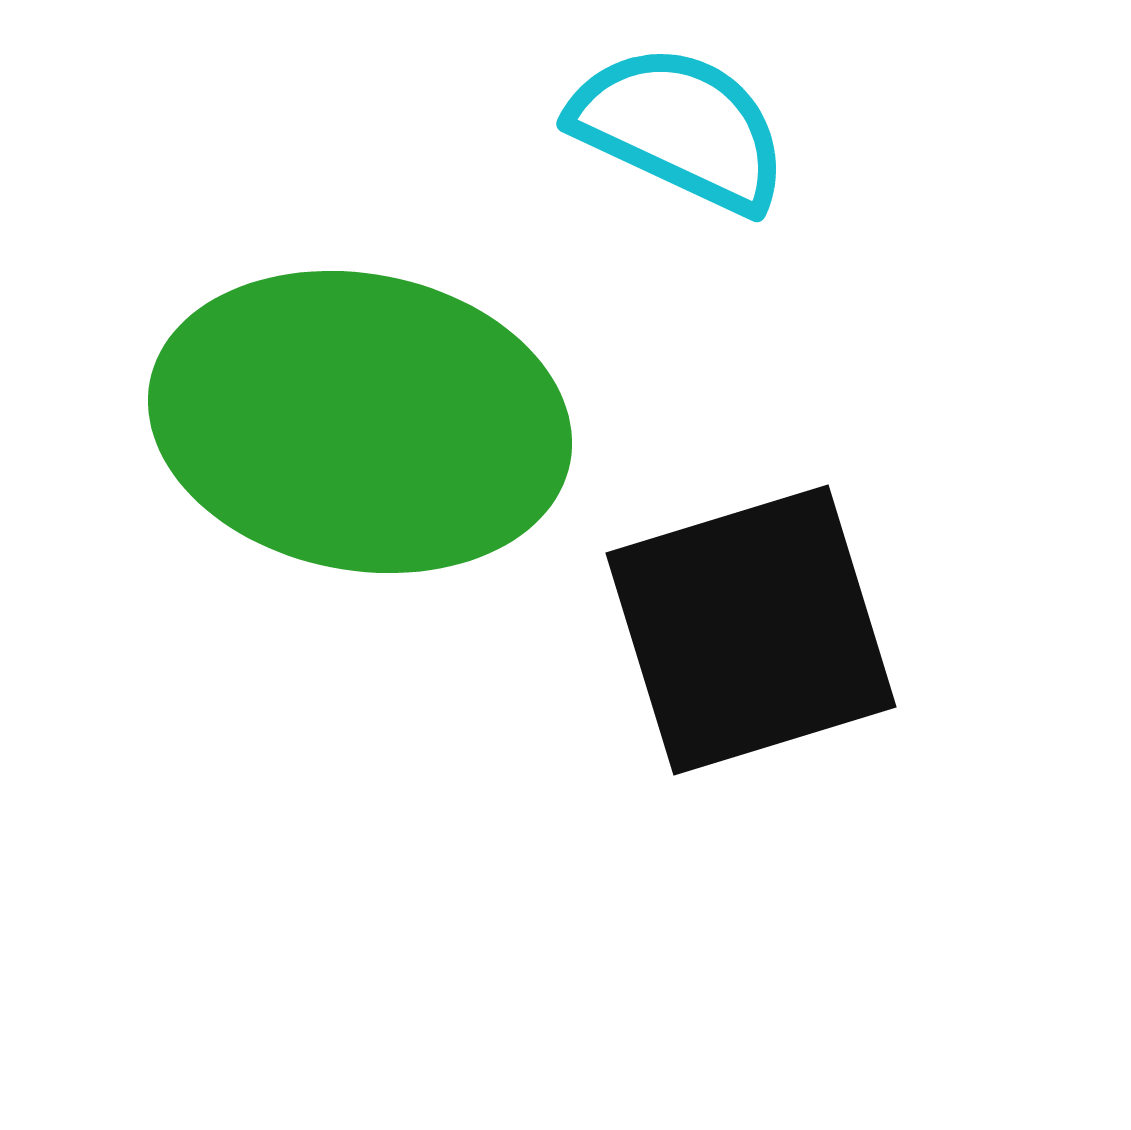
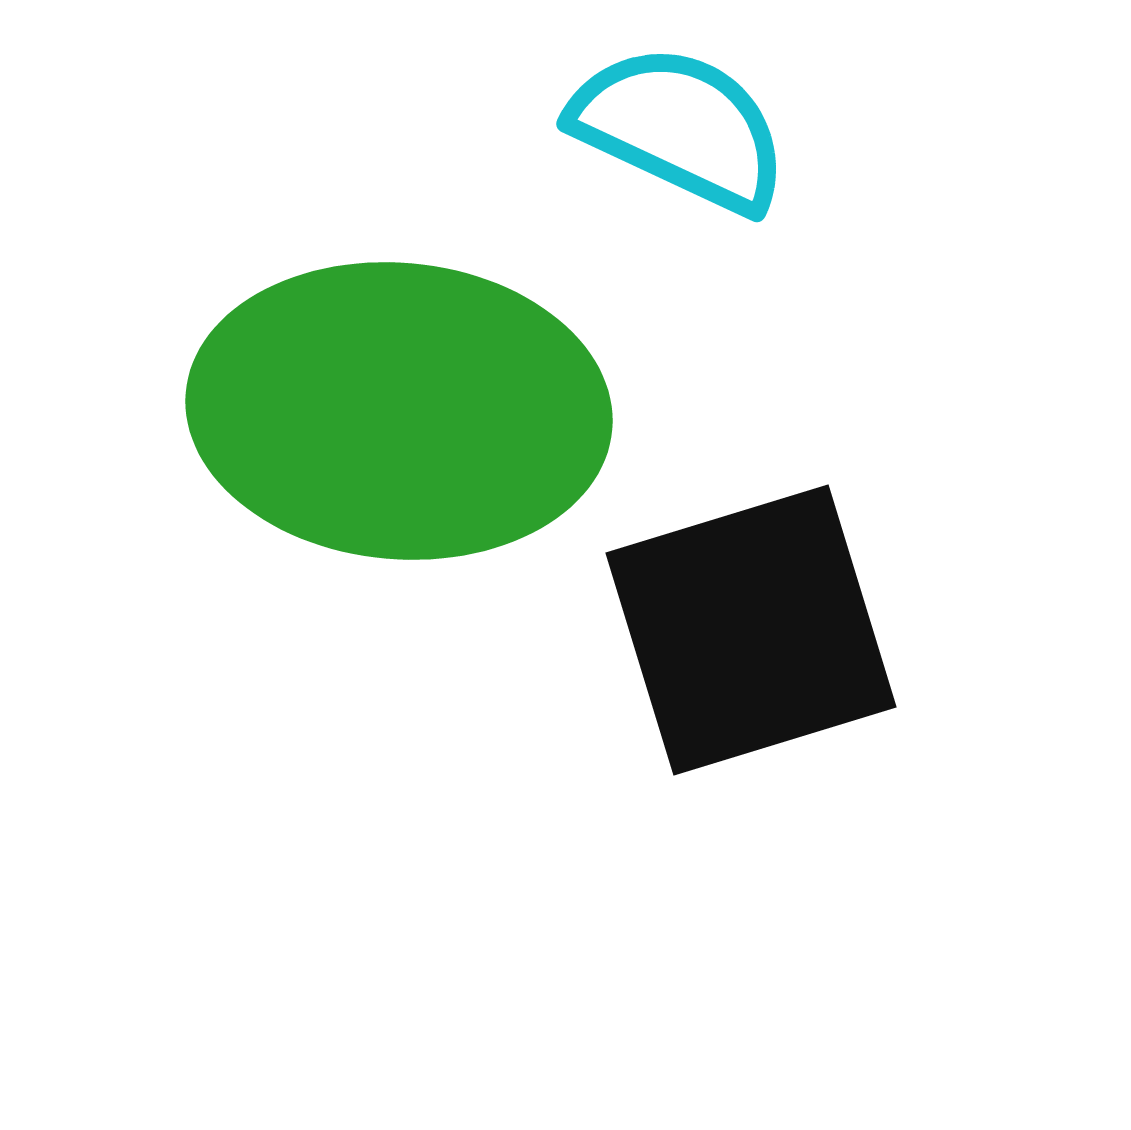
green ellipse: moved 39 px right, 11 px up; rotated 6 degrees counterclockwise
